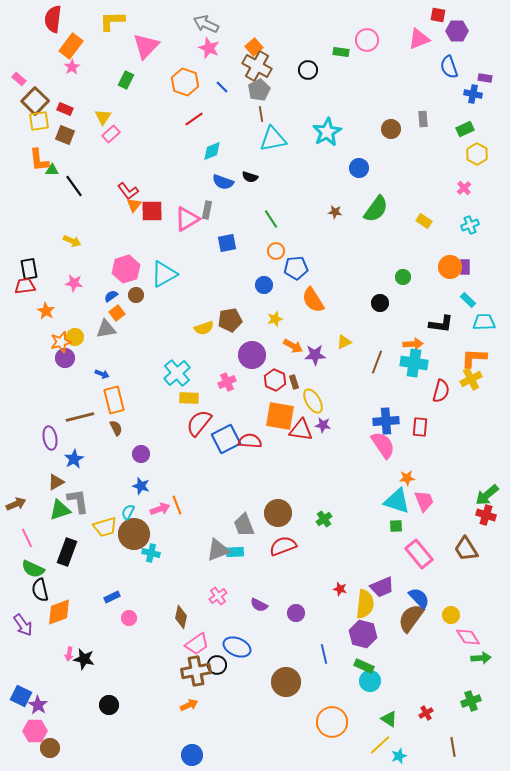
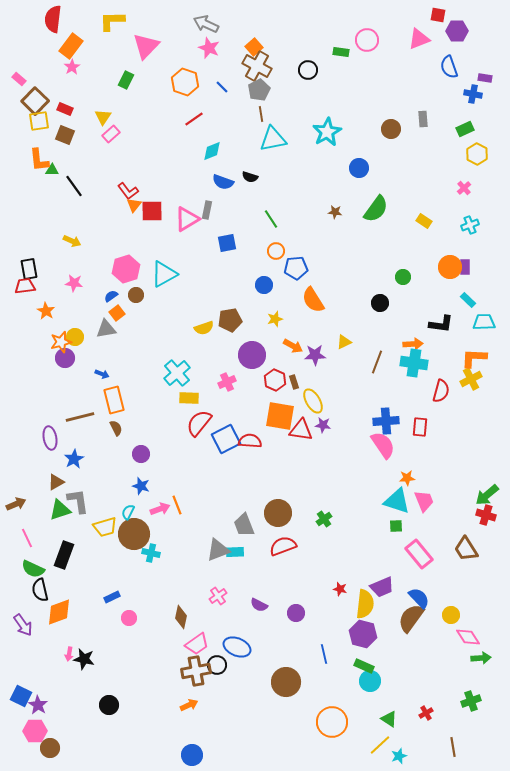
black rectangle at (67, 552): moved 3 px left, 3 px down
